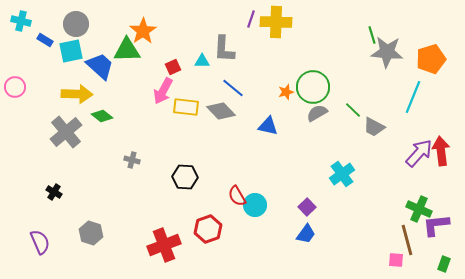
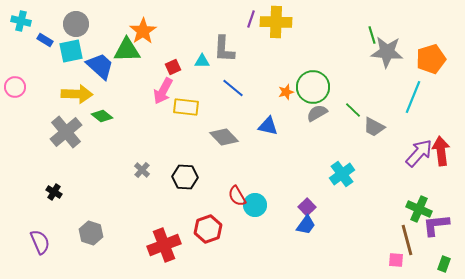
gray diamond at (221, 111): moved 3 px right, 26 px down
gray cross at (132, 160): moved 10 px right, 10 px down; rotated 28 degrees clockwise
blue trapezoid at (306, 234): moved 9 px up
